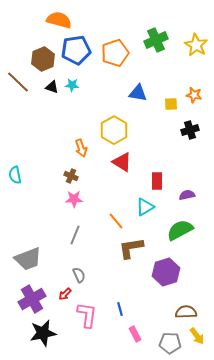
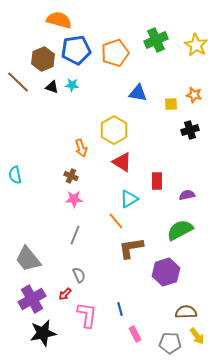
cyan triangle: moved 16 px left, 8 px up
gray trapezoid: rotated 72 degrees clockwise
